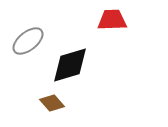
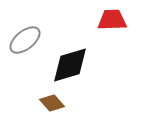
gray ellipse: moved 3 px left, 1 px up
